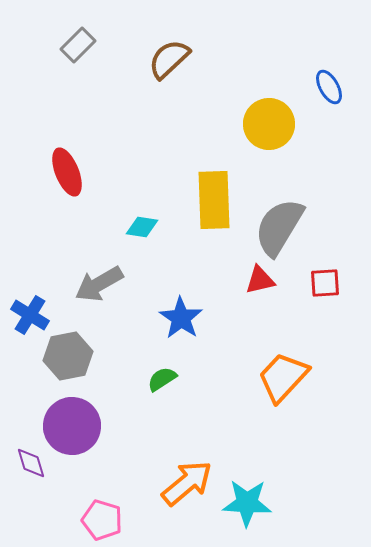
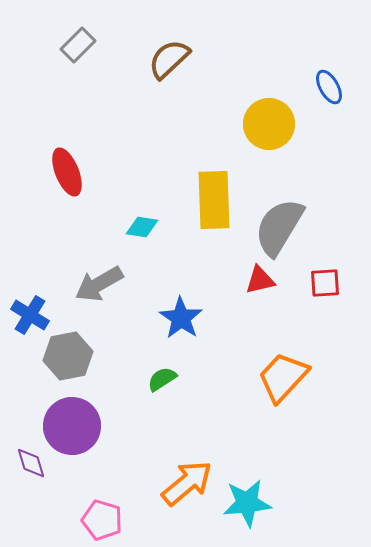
cyan star: rotated 9 degrees counterclockwise
